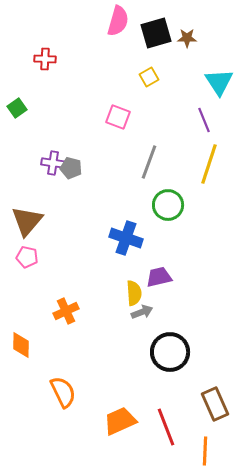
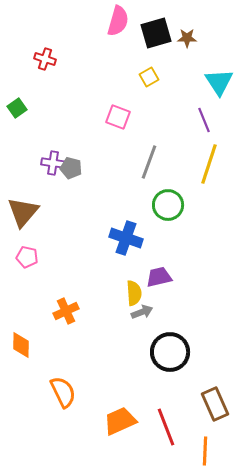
red cross: rotated 15 degrees clockwise
brown triangle: moved 4 px left, 9 px up
